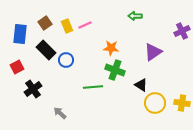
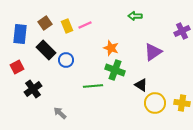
orange star: rotated 14 degrees clockwise
green line: moved 1 px up
